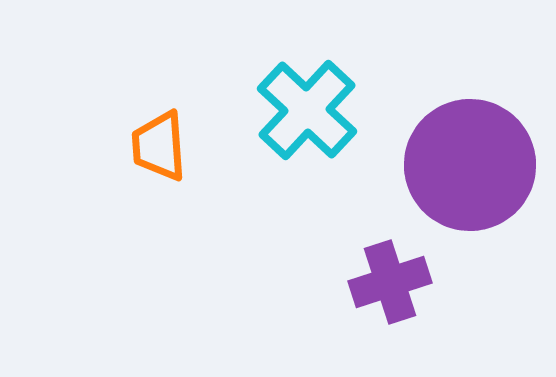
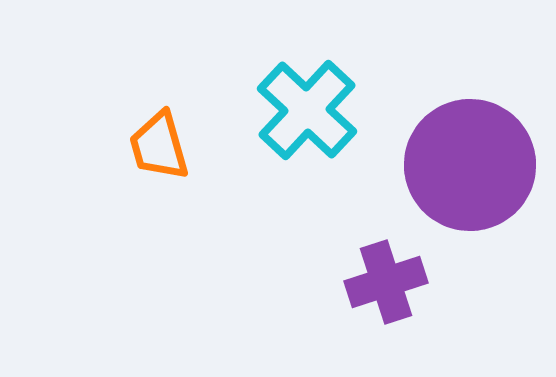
orange trapezoid: rotated 12 degrees counterclockwise
purple cross: moved 4 px left
